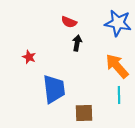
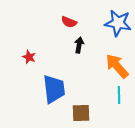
black arrow: moved 2 px right, 2 px down
brown square: moved 3 px left
